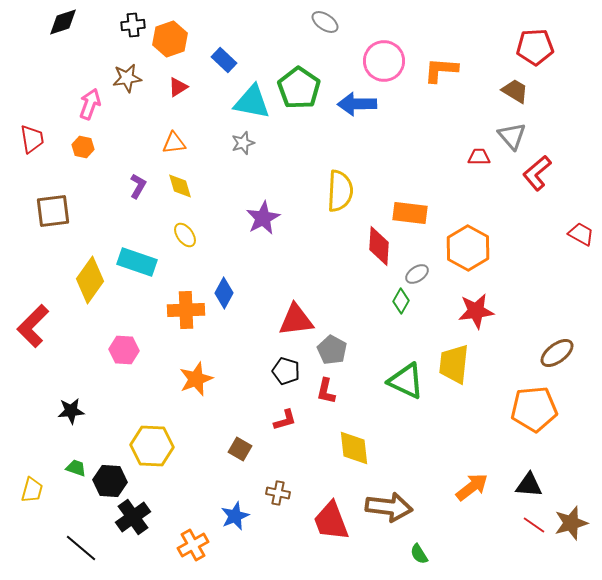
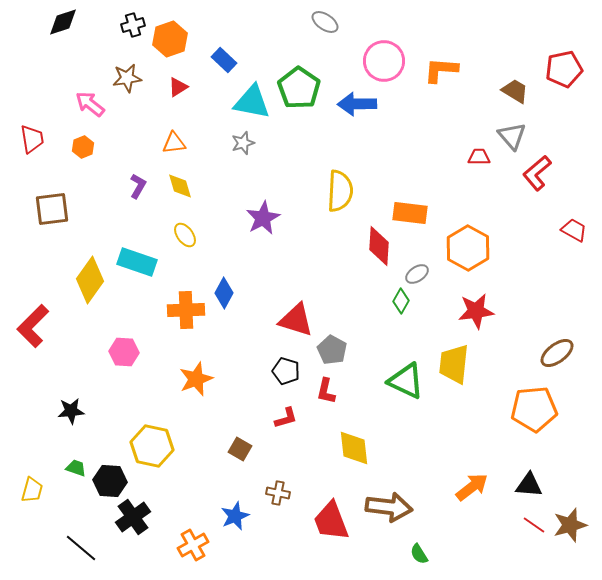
black cross at (133, 25): rotated 10 degrees counterclockwise
red pentagon at (535, 47): moved 29 px right, 22 px down; rotated 9 degrees counterclockwise
pink arrow at (90, 104): rotated 72 degrees counterclockwise
orange hexagon at (83, 147): rotated 25 degrees clockwise
brown square at (53, 211): moved 1 px left, 2 px up
red trapezoid at (581, 234): moved 7 px left, 4 px up
red triangle at (296, 320): rotated 24 degrees clockwise
pink hexagon at (124, 350): moved 2 px down
red L-shape at (285, 420): moved 1 px right, 2 px up
yellow hexagon at (152, 446): rotated 9 degrees clockwise
brown star at (571, 523): moved 1 px left, 2 px down
